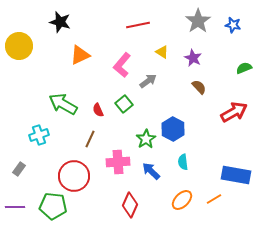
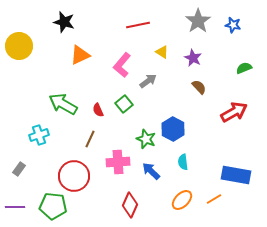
black star: moved 4 px right
green star: rotated 18 degrees counterclockwise
